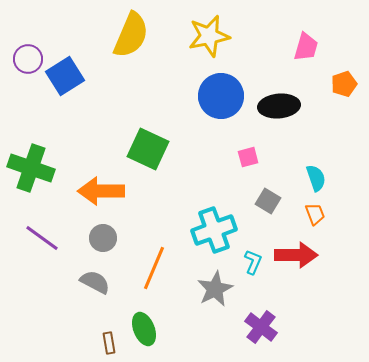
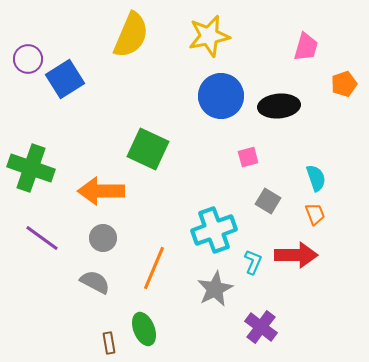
blue square: moved 3 px down
